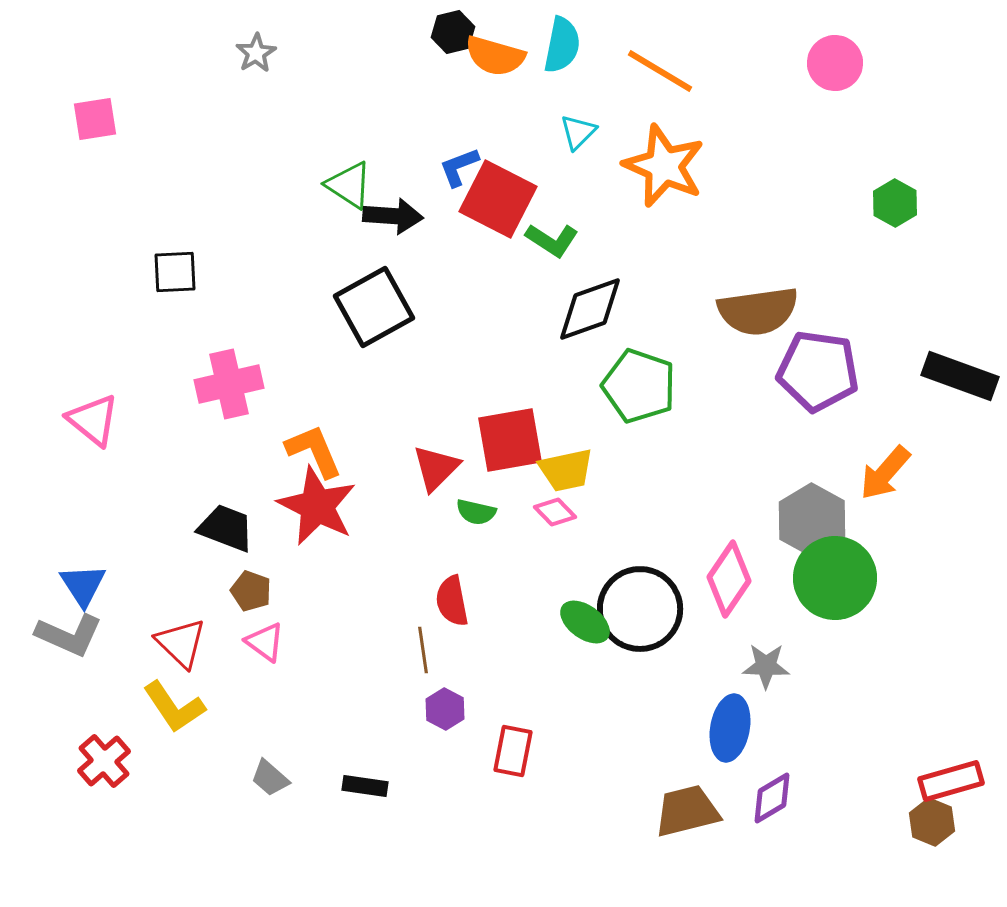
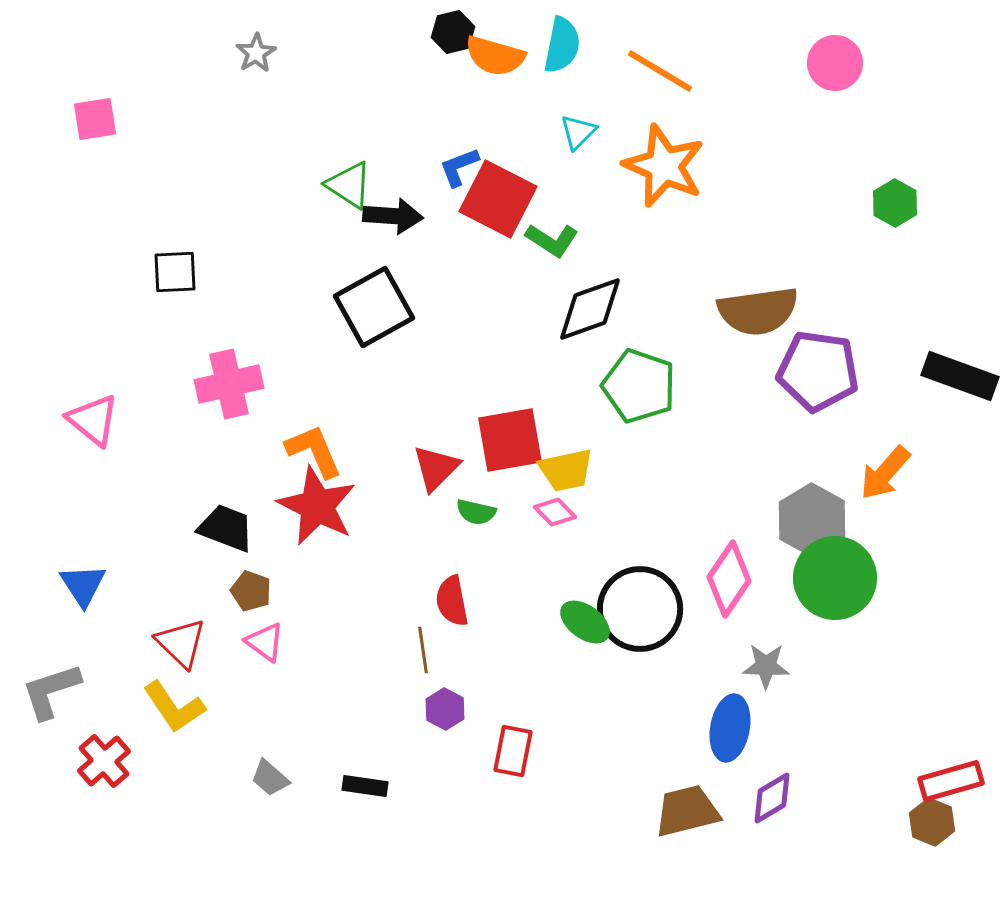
gray L-shape at (69, 635): moved 18 px left, 56 px down; rotated 138 degrees clockwise
